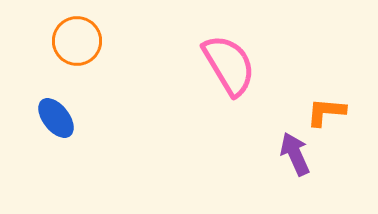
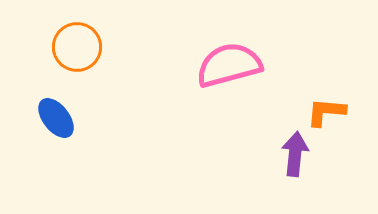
orange circle: moved 6 px down
pink semicircle: rotated 74 degrees counterclockwise
purple arrow: rotated 30 degrees clockwise
